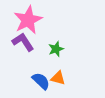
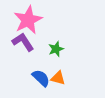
blue semicircle: moved 3 px up
